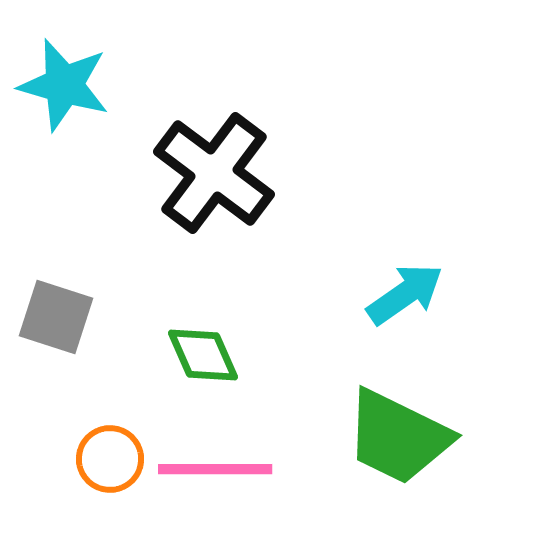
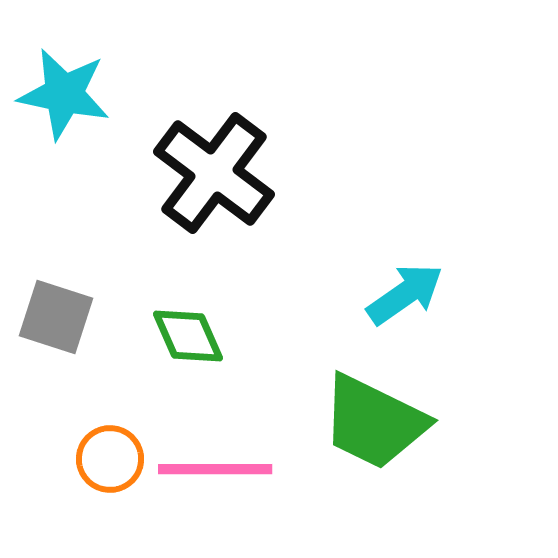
cyan star: moved 9 px down; rotated 4 degrees counterclockwise
green diamond: moved 15 px left, 19 px up
green trapezoid: moved 24 px left, 15 px up
